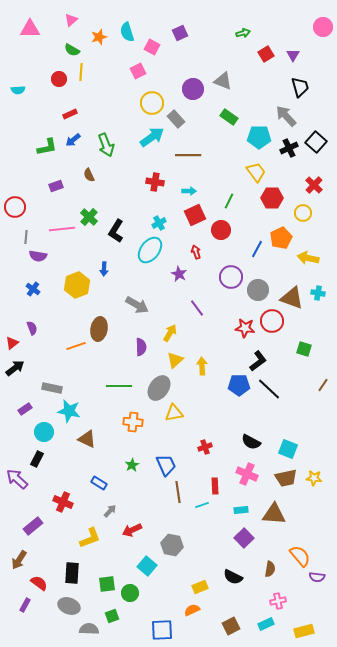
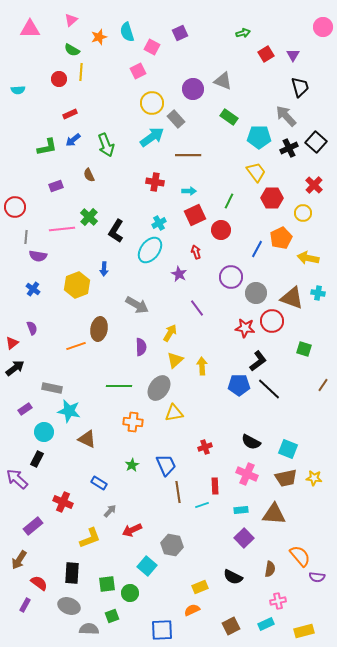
gray circle at (258, 290): moved 2 px left, 3 px down
